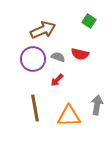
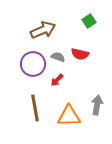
green square: rotated 24 degrees clockwise
purple circle: moved 5 px down
